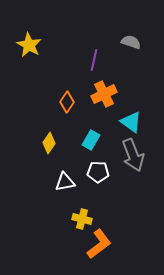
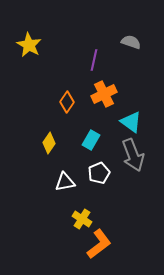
white pentagon: moved 1 px right, 1 px down; rotated 25 degrees counterclockwise
yellow cross: rotated 18 degrees clockwise
